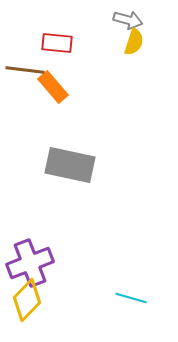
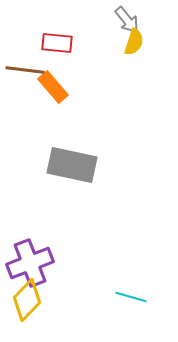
gray arrow: moved 1 px left; rotated 36 degrees clockwise
gray rectangle: moved 2 px right
cyan line: moved 1 px up
